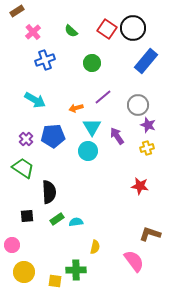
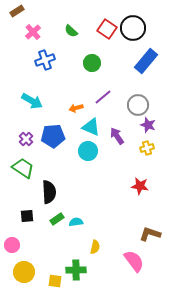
cyan arrow: moved 3 px left, 1 px down
cyan triangle: moved 1 px left; rotated 36 degrees counterclockwise
